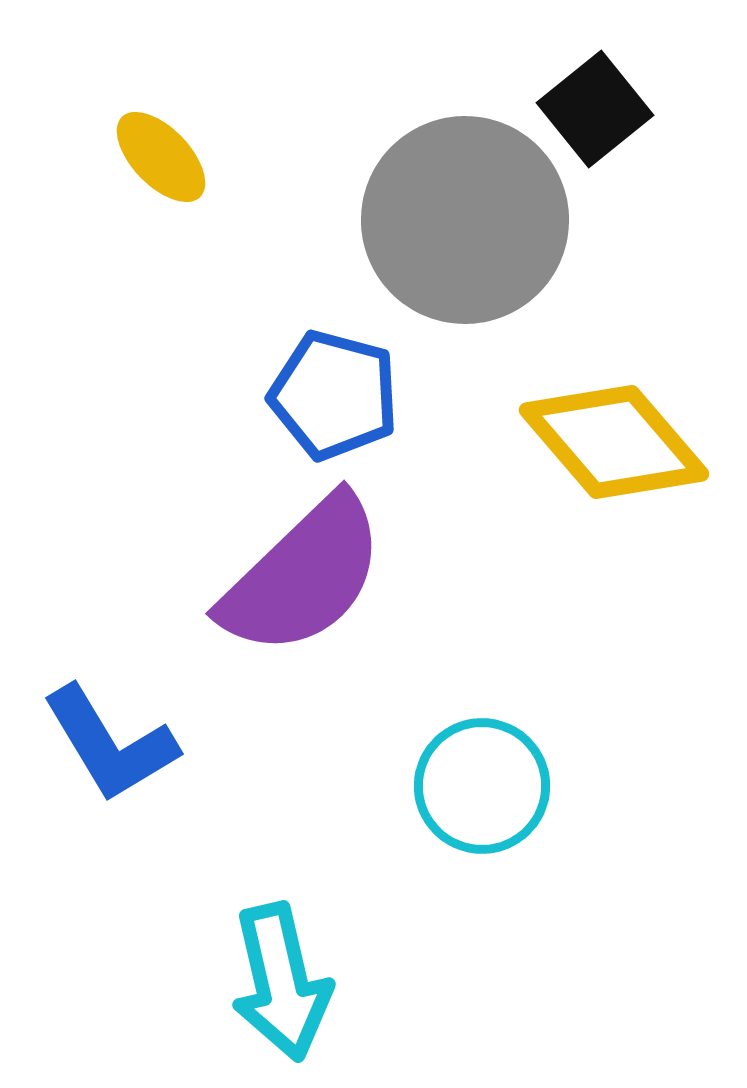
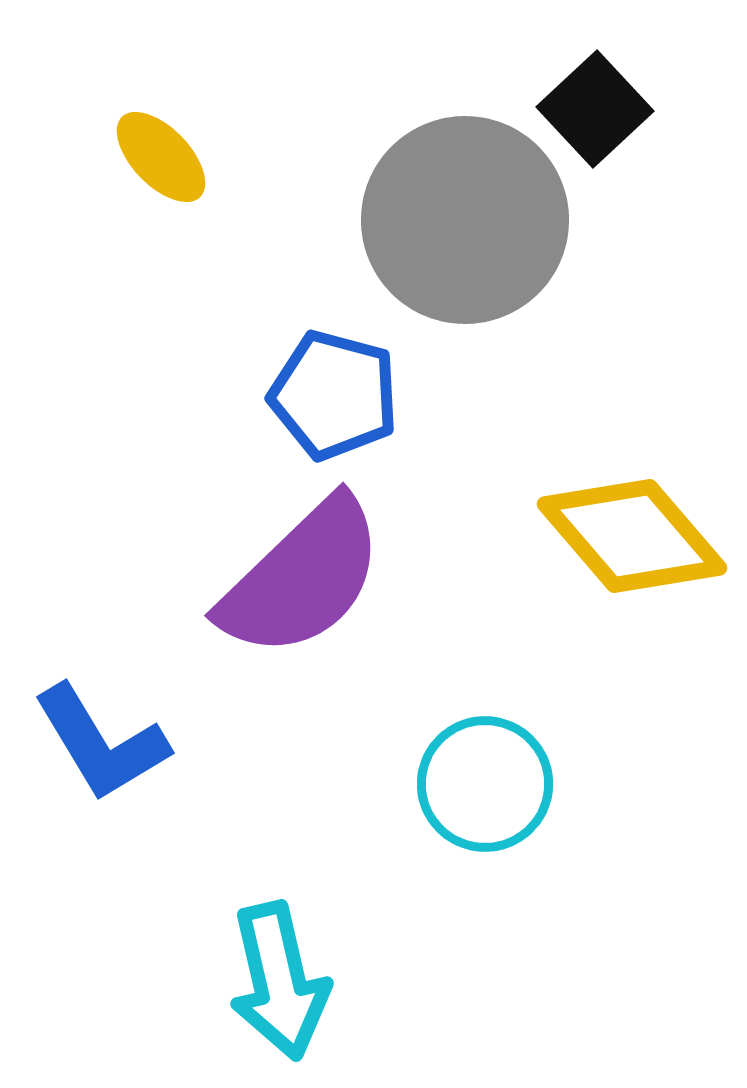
black square: rotated 4 degrees counterclockwise
yellow diamond: moved 18 px right, 94 px down
purple semicircle: moved 1 px left, 2 px down
blue L-shape: moved 9 px left, 1 px up
cyan circle: moved 3 px right, 2 px up
cyan arrow: moved 2 px left, 1 px up
